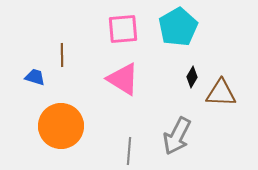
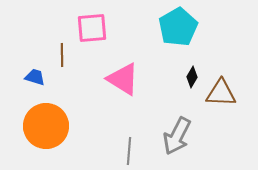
pink square: moved 31 px left, 1 px up
orange circle: moved 15 px left
